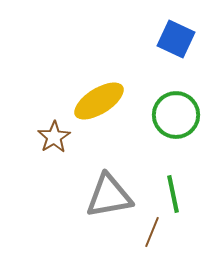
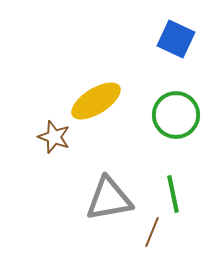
yellow ellipse: moved 3 px left
brown star: rotated 20 degrees counterclockwise
gray triangle: moved 3 px down
